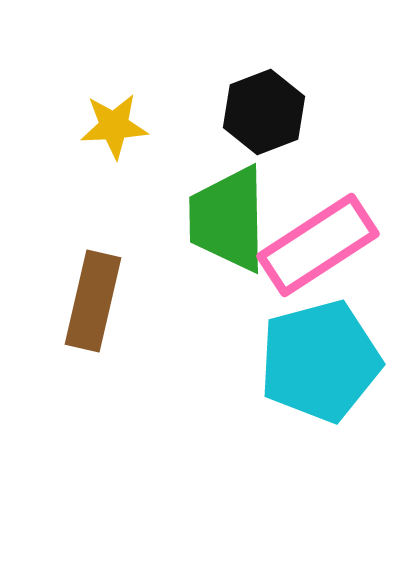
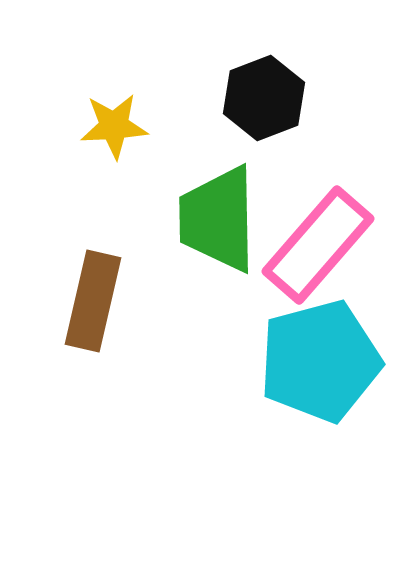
black hexagon: moved 14 px up
green trapezoid: moved 10 px left
pink rectangle: rotated 16 degrees counterclockwise
